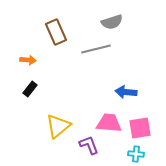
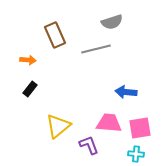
brown rectangle: moved 1 px left, 3 px down
